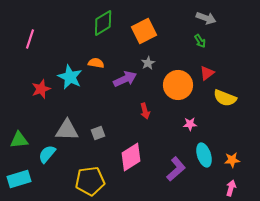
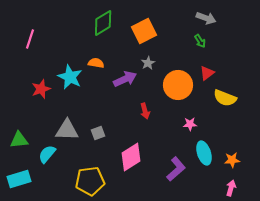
cyan ellipse: moved 2 px up
